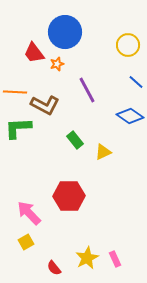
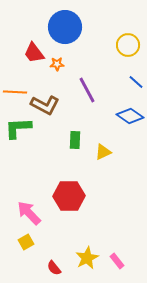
blue circle: moved 5 px up
orange star: rotated 16 degrees clockwise
green rectangle: rotated 42 degrees clockwise
pink rectangle: moved 2 px right, 2 px down; rotated 14 degrees counterclockwise
